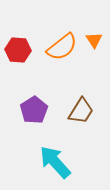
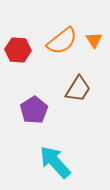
orange semicircle: moved 6 px up
brown trapezoid: moved 3 px left, 22 px up
